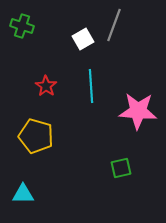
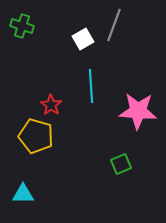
red star: moved 5 px right, 19 px down
green square: moved 4 px up; rotated 10 degrees counterclockwise
